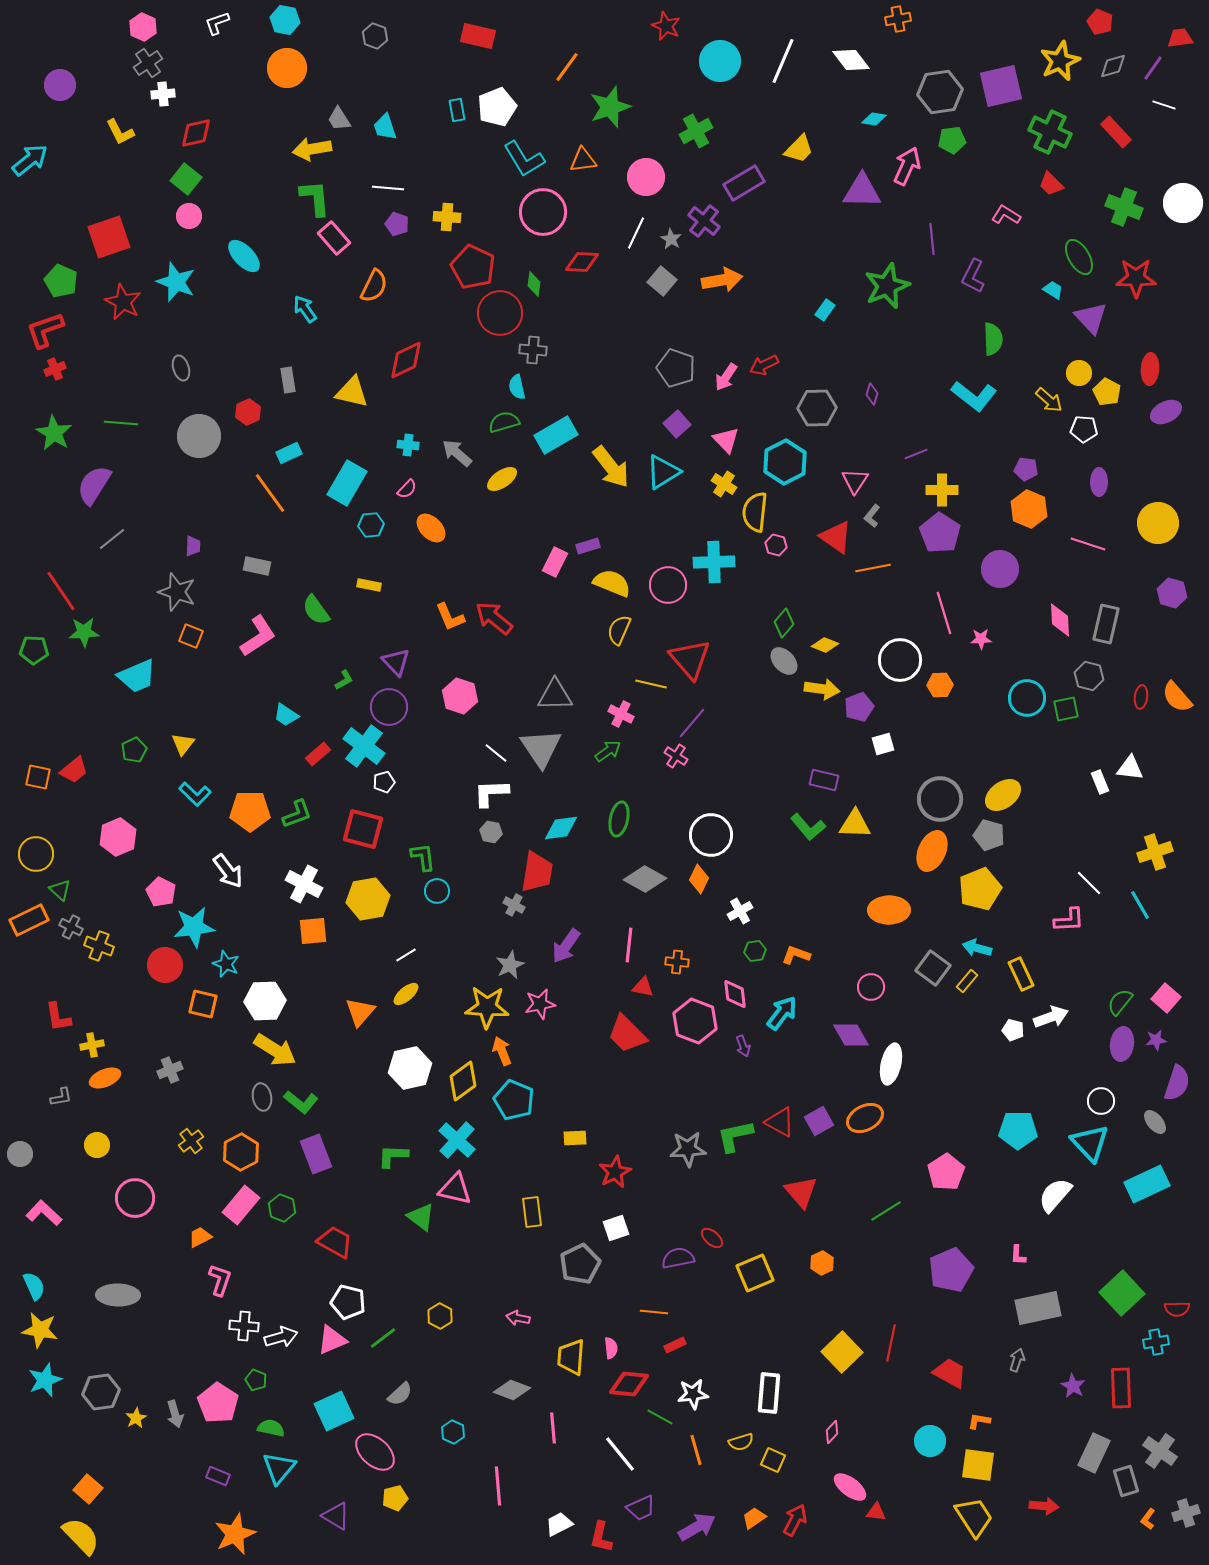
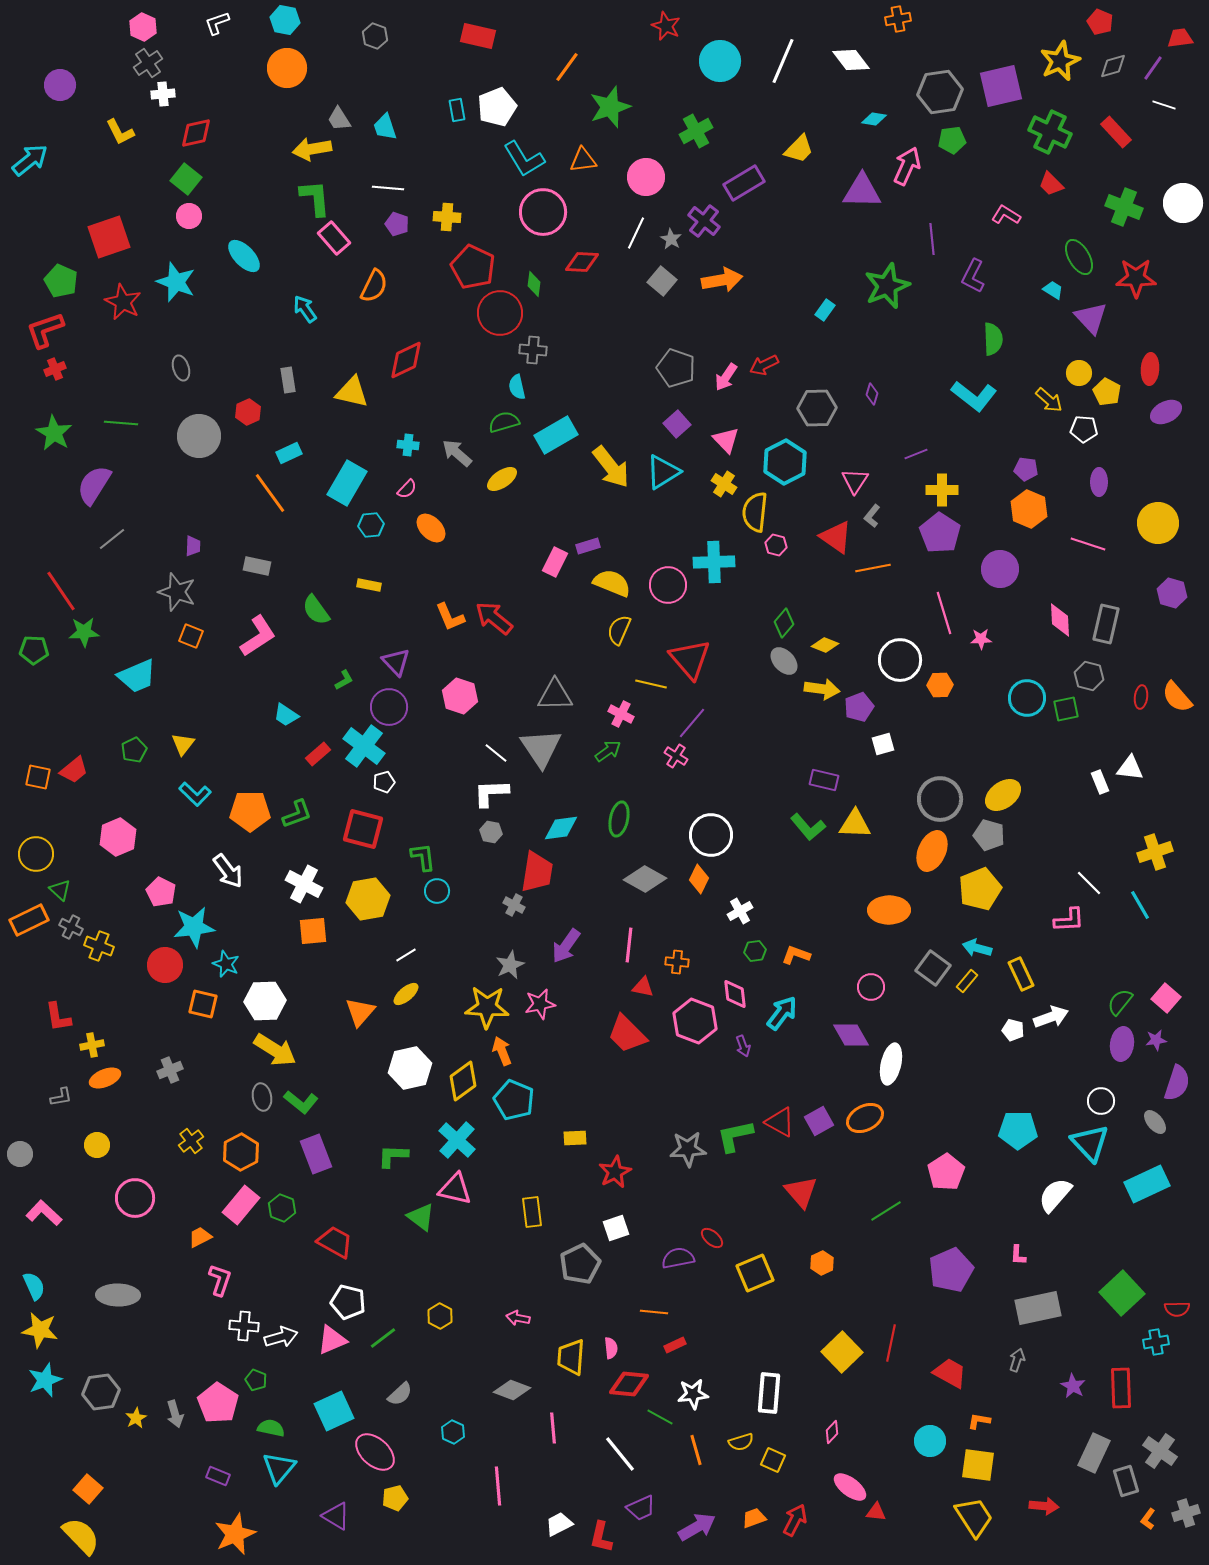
orange trapezoid at (754, 1518): rotated 15 degrees clockwise
